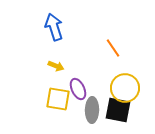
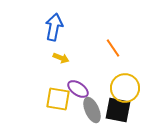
blue arrow: rotated 28 degrees clockwise
yellow arrow: moved 5 px right, 8 px up
purple ellipse: rotated 30 degrees counterclockwise
gray ellipse: rotated 25 degrees counterclockwise
